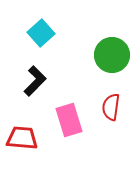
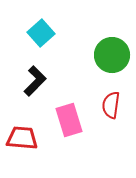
red semicircle: moved 2 px up
